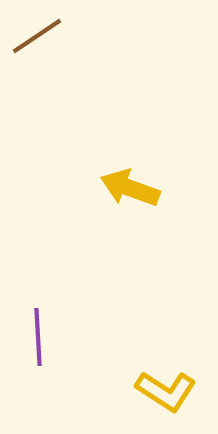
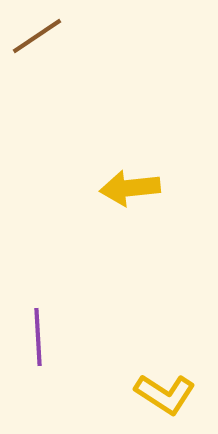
yellow arrow: rotated 26 degrees counterclockwise
yellow L-shape: moved 1 px left, 3 px down
